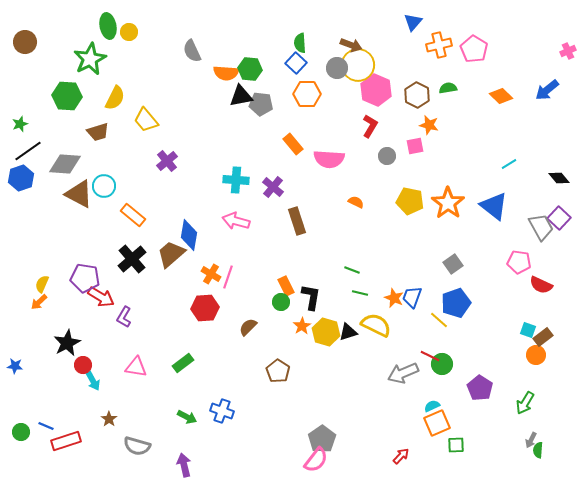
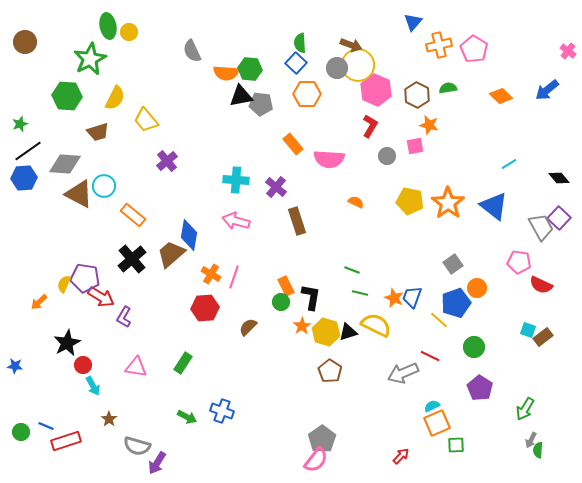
pink cross at (568, 51): rotated 28 degrees counterclockwise
blue hexagon at (21, 178): moved 3 px right; rotated 15 degrees clockwise
purple cross at (273, 187): moved 3 px right
pink line at (228, 277): moved 6 px right
yellow semicircle at (42, 284): moved 22 px right
orange circle at (536, 355): moved 59 px left, 67 px up
green rectangle at (183, 363): rotated 20 degrees counterclockwise
green circle at (442, 364): moved 32 px right, 17 px up
brown pentagon at (278, 371): moved 52 px right
cyan arrow at (93, 381): moved 5 px down
green arrow at (525, 403): moved 6 px down
purple arrow at (184, 465): moved 27 px left, 2 px up; rotated 135 degrees counterclockwise
